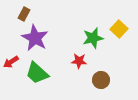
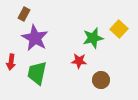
red arrow: rotated 49 degrees counterclockwise
green trapezoid: rotated 60 degrees clockwise
